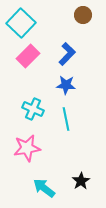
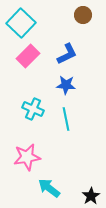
blue L-shape: rotated 20 degrees clockwise
pink star: moved 9 px down
black star: moved 10 px right, 15 px down
cyan arrow: moved 5 px right
